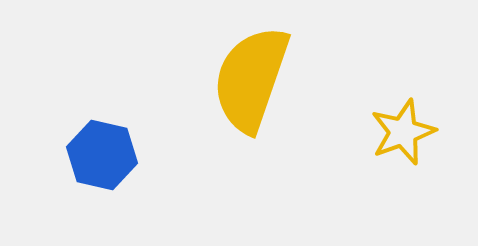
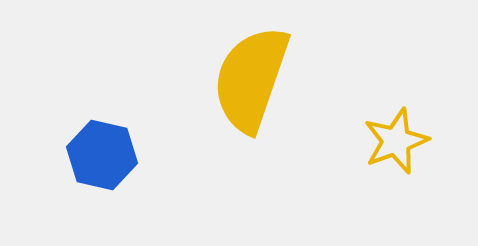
yellow star: moved 7 px left, 9 px down
